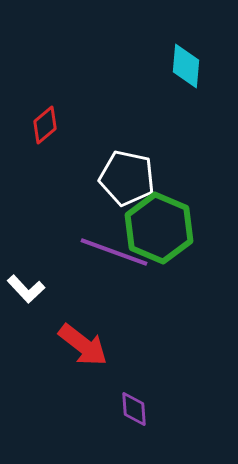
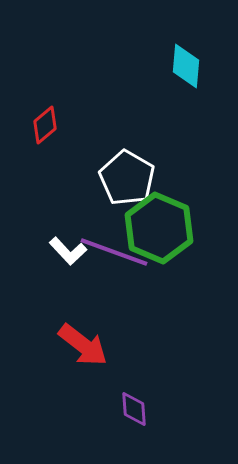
white pentagon: rotated 18 degrees clockwise
white L-shape: moved 42 px right, 38 px up
